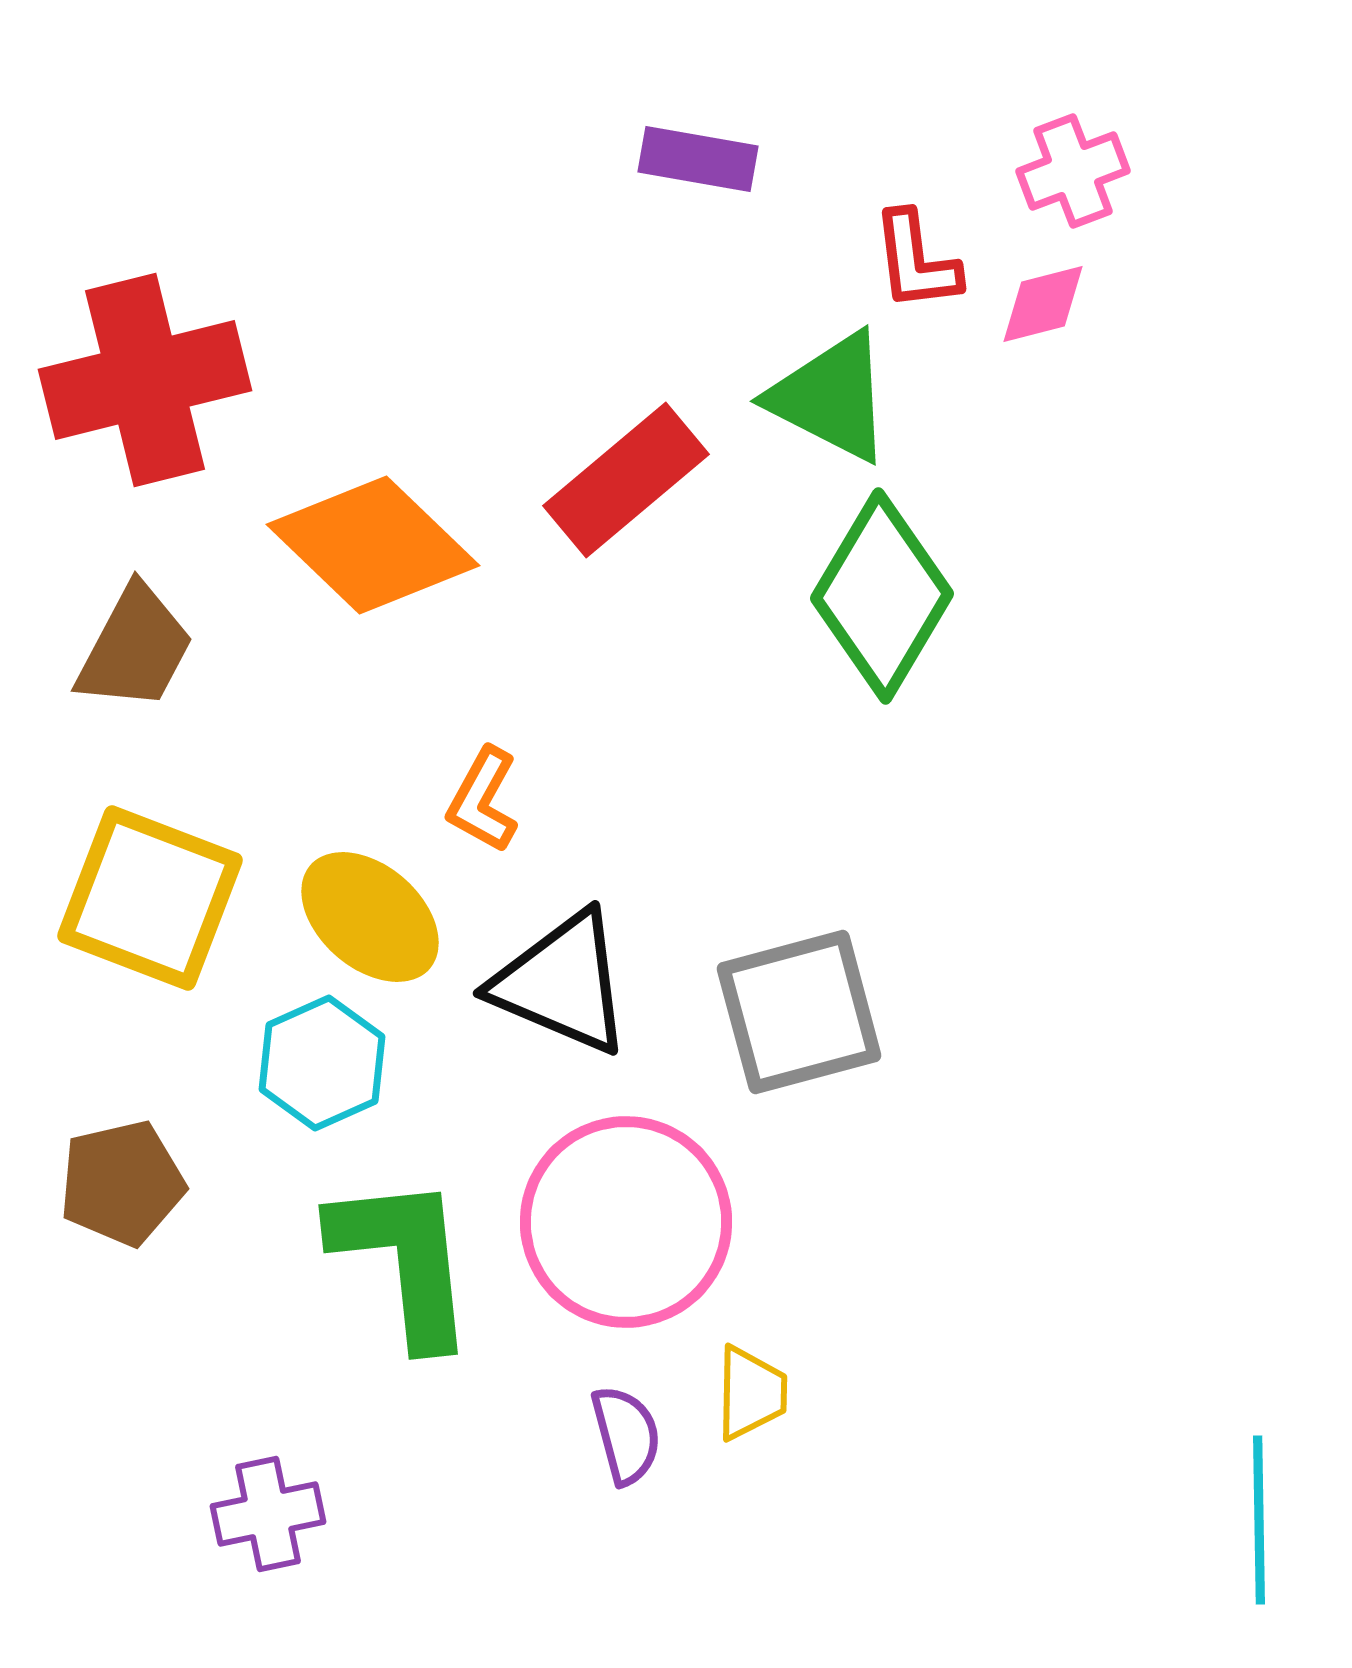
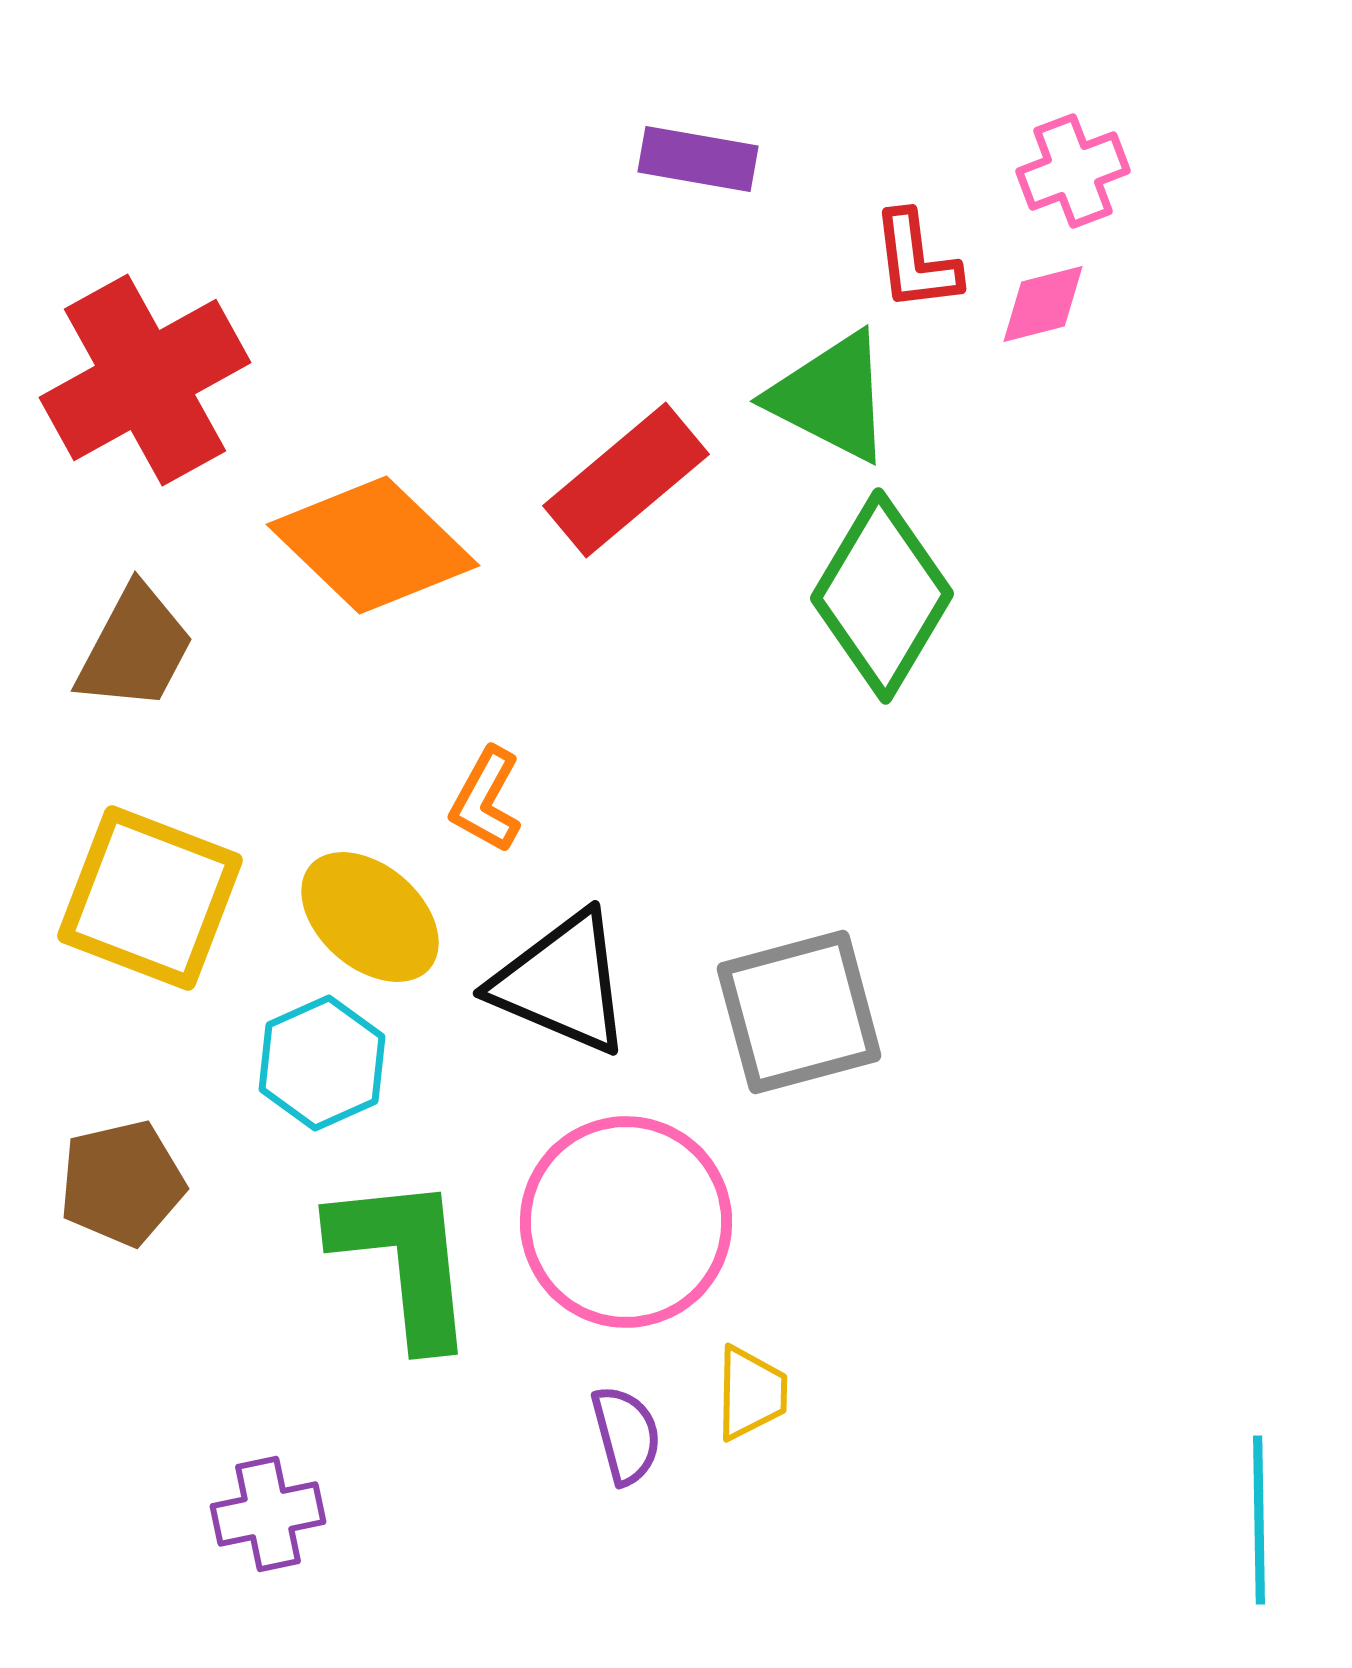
red cross: rotated 15 degrees counterclockwise
orange L-shape: moved 3 px right
